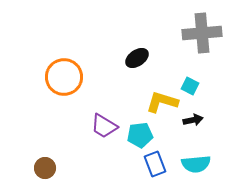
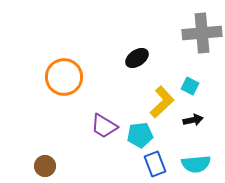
yellow L-shape: rotated 120 degrees clockwise
brown circle: moved 2 px up
